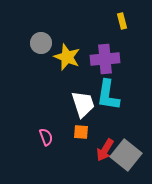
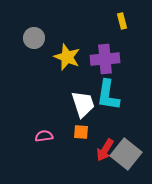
gray circle: moved 7 px left, 5 px up
pink semicircle: moved 2 px left, 1 px up; rotated 78 degrees counterclockwise
gray square: moved 1 px up
